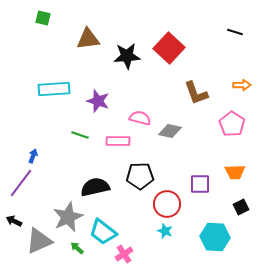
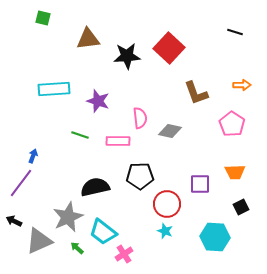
pink semicircle: rotated 70 degrees clockwise
